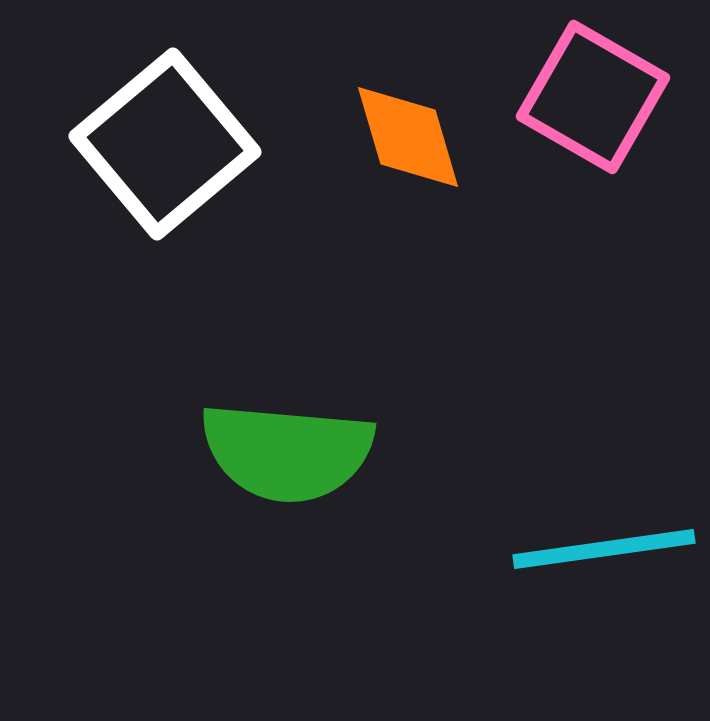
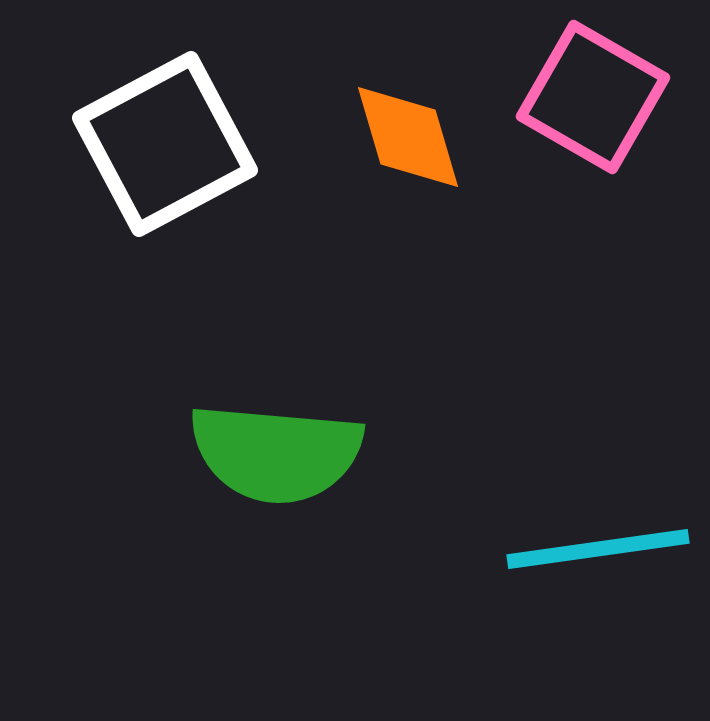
white square: rotated 12 degrees clockwise
green semicircle: moved 11 px left, 1 px down
cyan line: moved 6 px left
